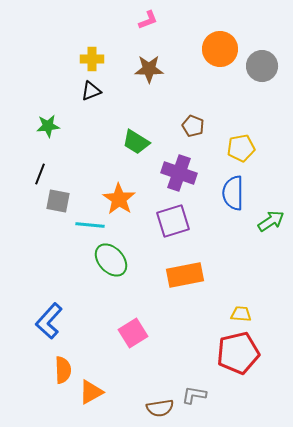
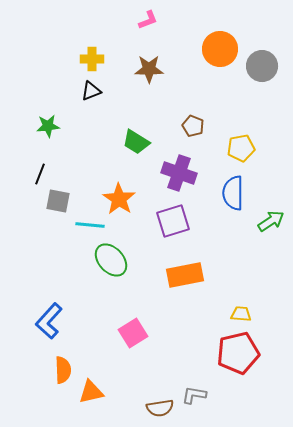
orange triangle: rotated 16 degrees clockwise
